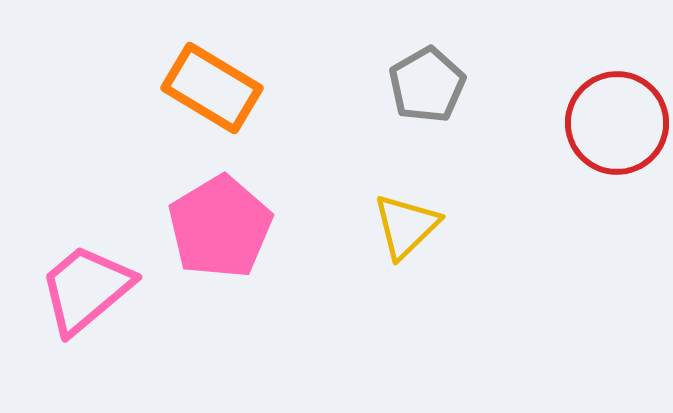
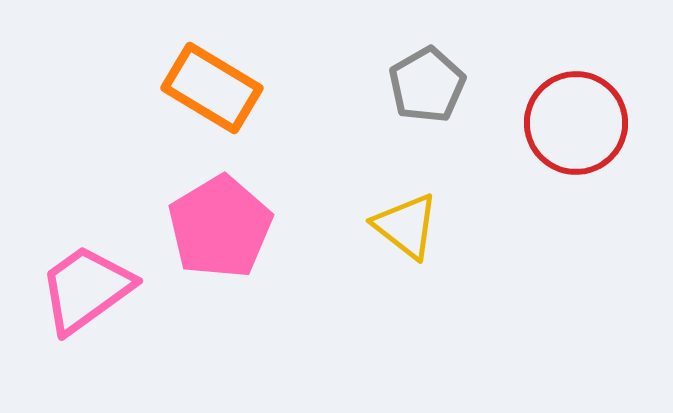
red circle: moved 41 px left
yellow triangle: rotated 38 degrees counterclockwise
pink trapezoid: rotated 4 degrees clockwise
